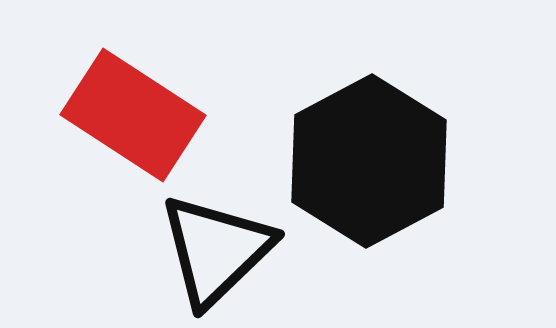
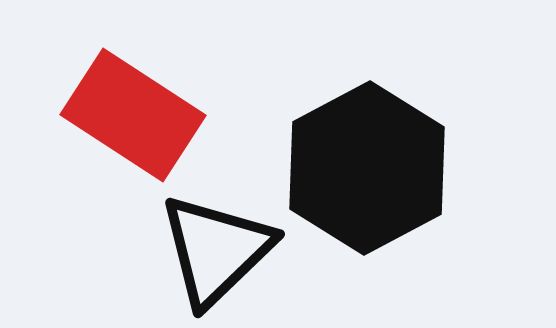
black hexagon: moved 2 px left, 7 px down
